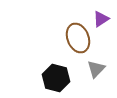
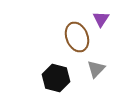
purple triangle: rotated 24 degrees counterclockwise
brown ellipse: moved 1 px left, 1 px up
